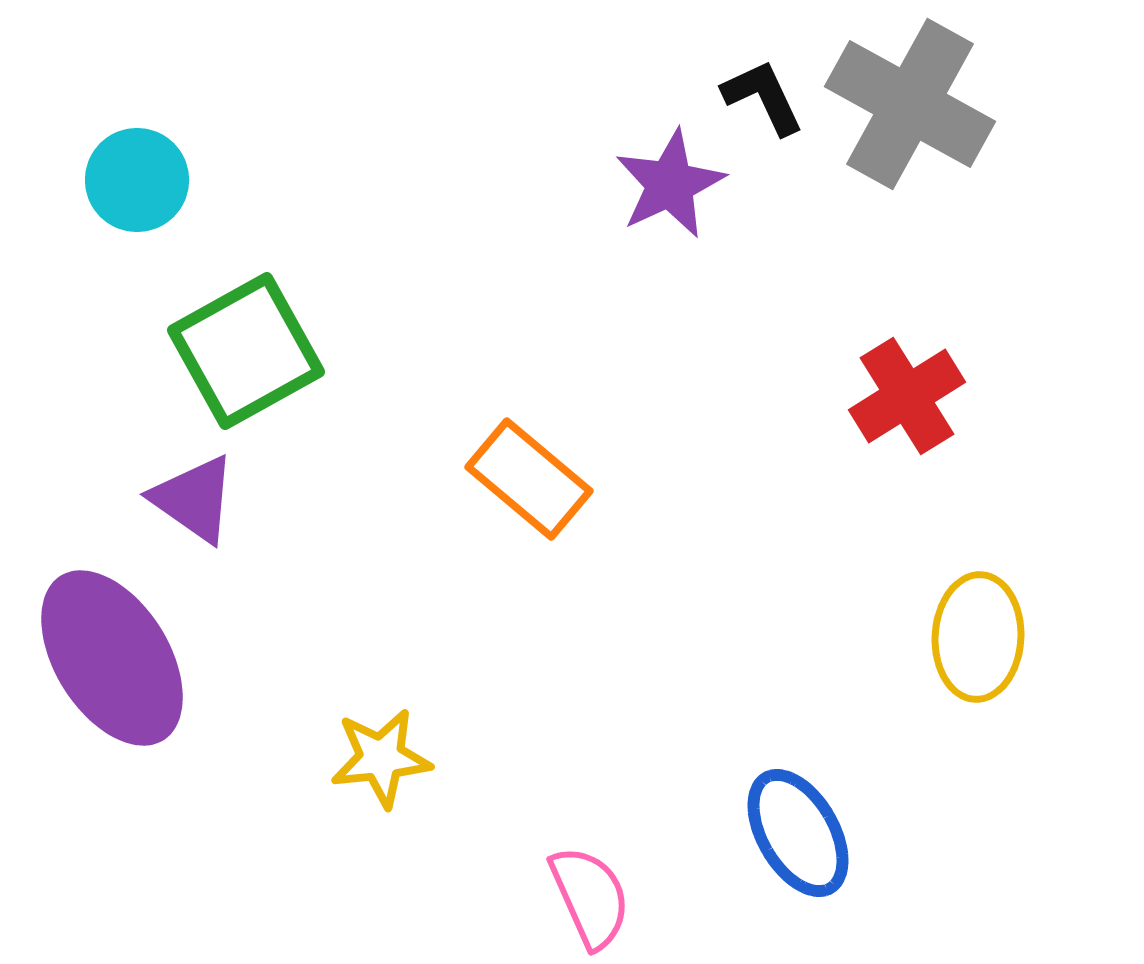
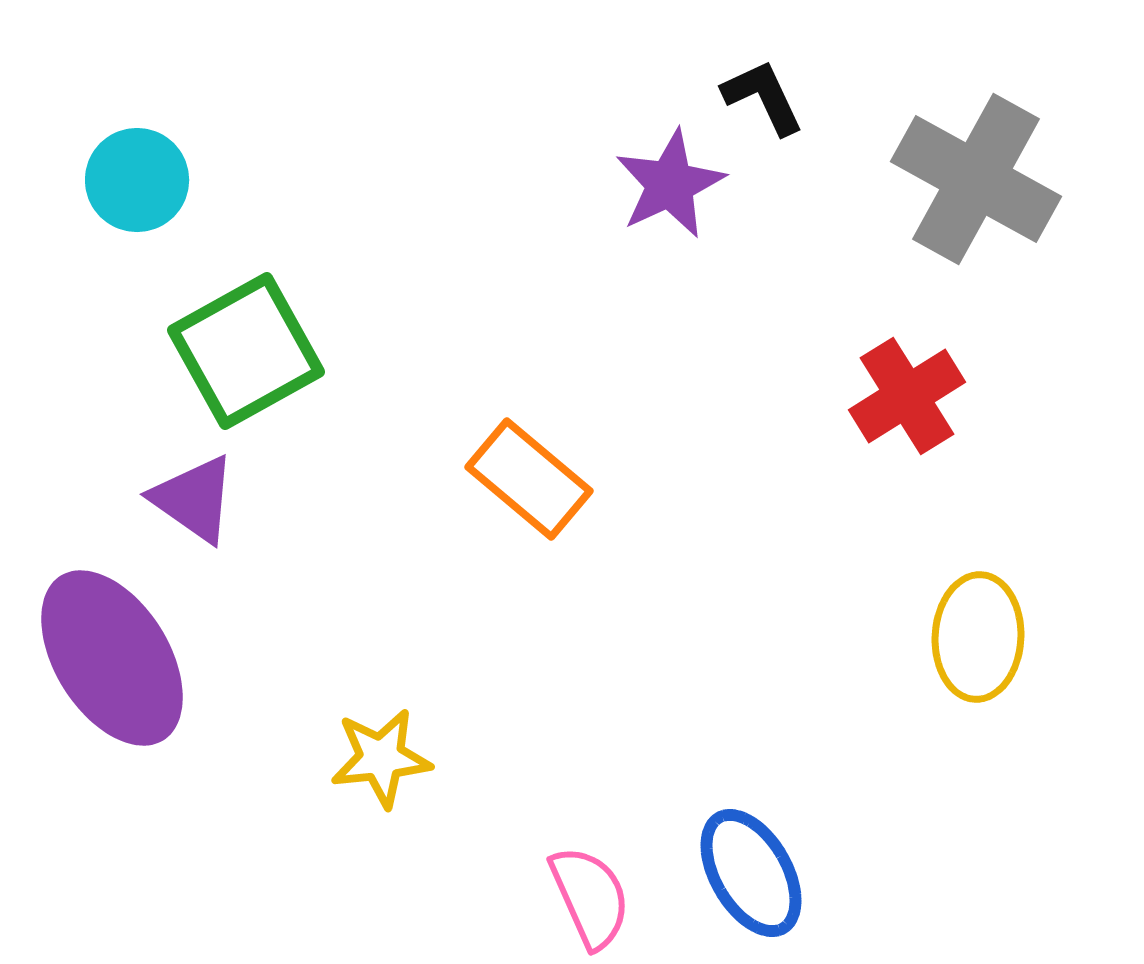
gray cross: moved 66 px right, 75 px down
blue ellipse: moved 47 px left, 40 px down
